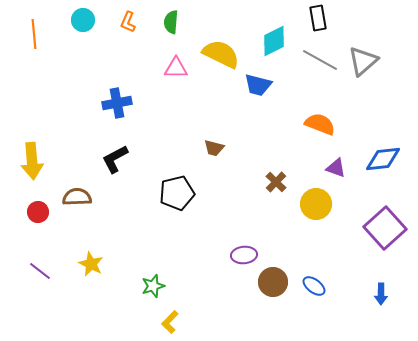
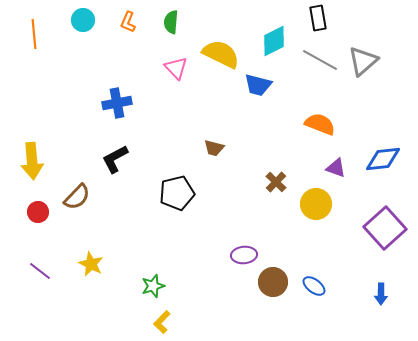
pink triangle: rotated 45 degrees clockwise
brown semicircle: rotated 136 degrees clockwise
yellow L-shape: moved 8 px left
